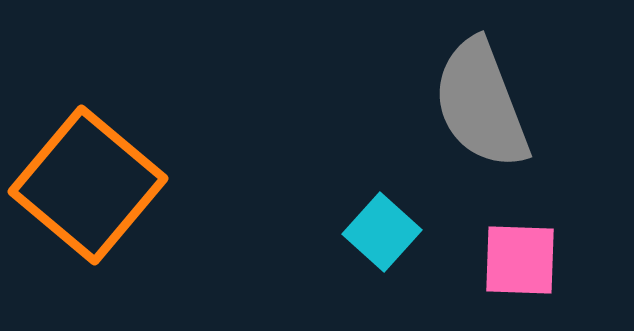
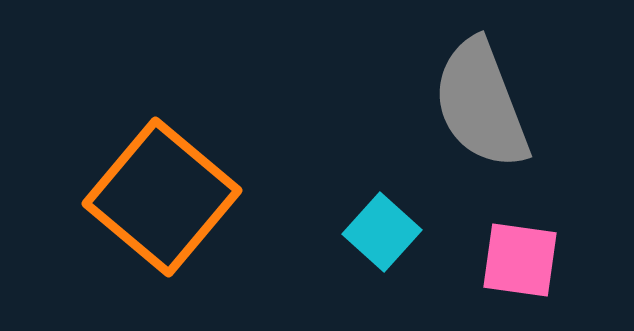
orange square: moved 74 px right, 12 px down
pink square: rotated 6 degrees clockwise
